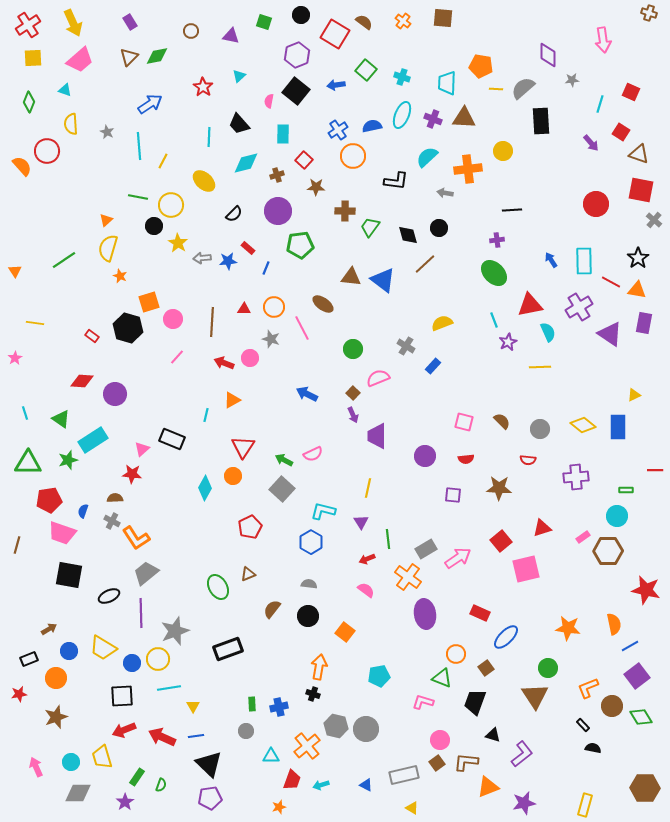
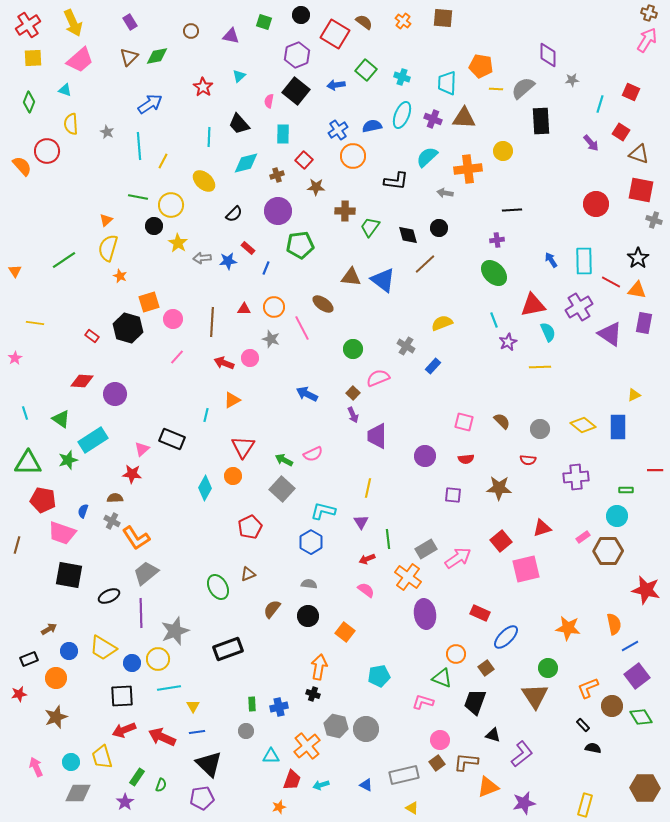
pink arrow at (603, 40): moved 44 px right; rotated 140 degrees counterclockwise
gray cross at (654, 220): rotated 21 degrees counterclockwise
red triangle at (530, 305): moved 3 px right
red pentagon at (49, 500): moved 6 px left; rotated 20 degrees clockwise
blue line at (196, 736): moved 1 px right, 4 px up
purple pentagon at (210, 798): moved 8 px left
